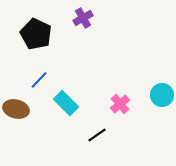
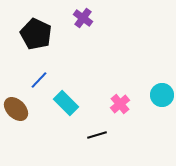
purple cross: rotated 24 degrees counterclockwise
brown ellipse: rotated 30 degrees clockwise
black line: rotated 18 degrees clockwise
